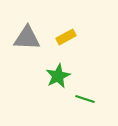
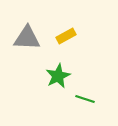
yellow rectangle: moved 1 px up
